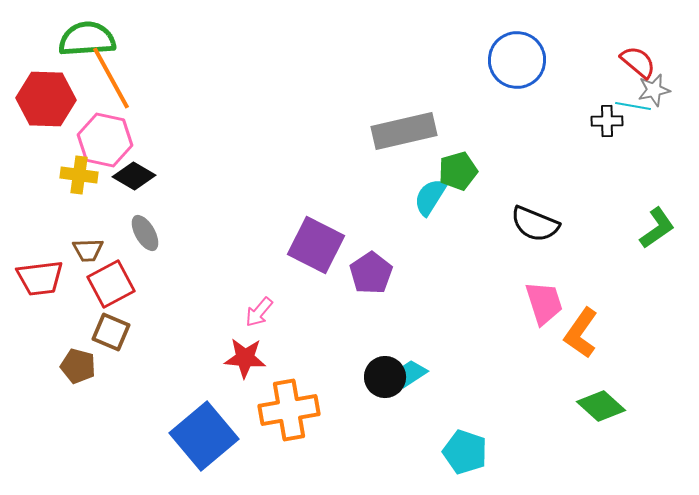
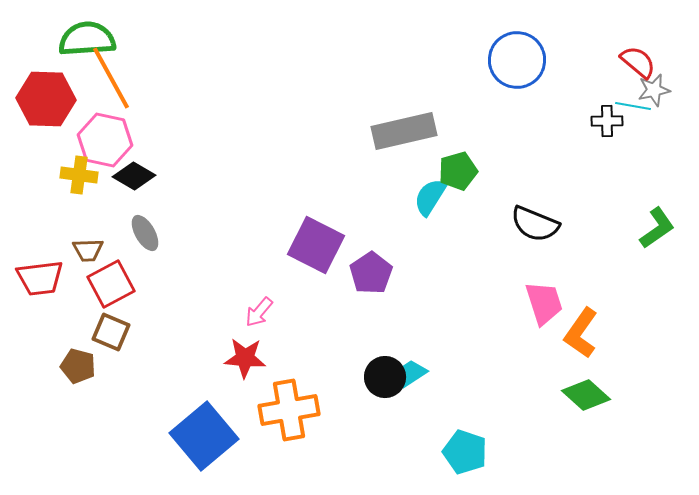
green diamond: moved 15 px left, 11 px up
